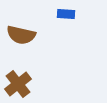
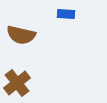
brown cross: moved 1 px left, 1 px up
